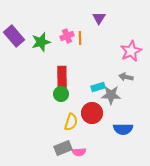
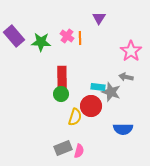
pink cross: rotated 32 degrees counterclockwise
green star: rotated 18 degrees clockwise
pink star: rotated 10 degrees counterclockwise
cyan rectangle: rotated 24 degrees clockwise
gray star: moved 3 px up; rotated 18 degrees clockwise
red circle: moved 1 px left, 7 px up
yellow semicircle: moved 4 px right, 5 px up
pink semicircle: moved 1 px up; rotated 72 degrees counterclockwise
